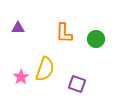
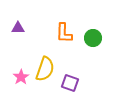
green circle: moved 3 px left, 1 px up
purple square: moved 7 px left, 1 px up
